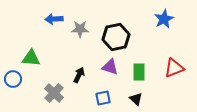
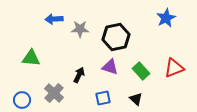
blue star: moved 2 px right, 1 px up
green rectangle: moved 2 px right, 1 px up; rotated 42 degrees counterclockwise
blue circle: moved 9 px right, 21 px down
